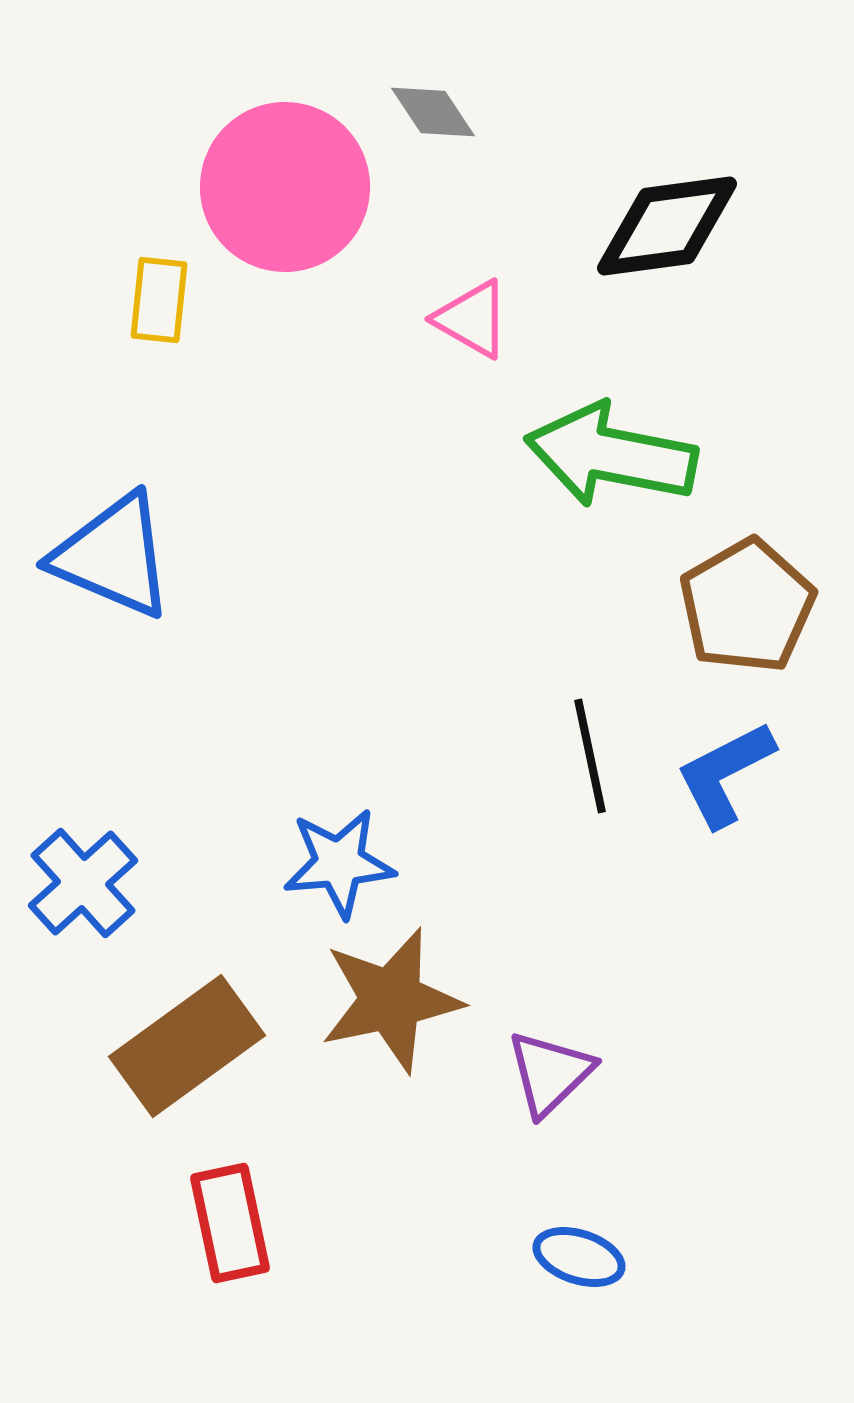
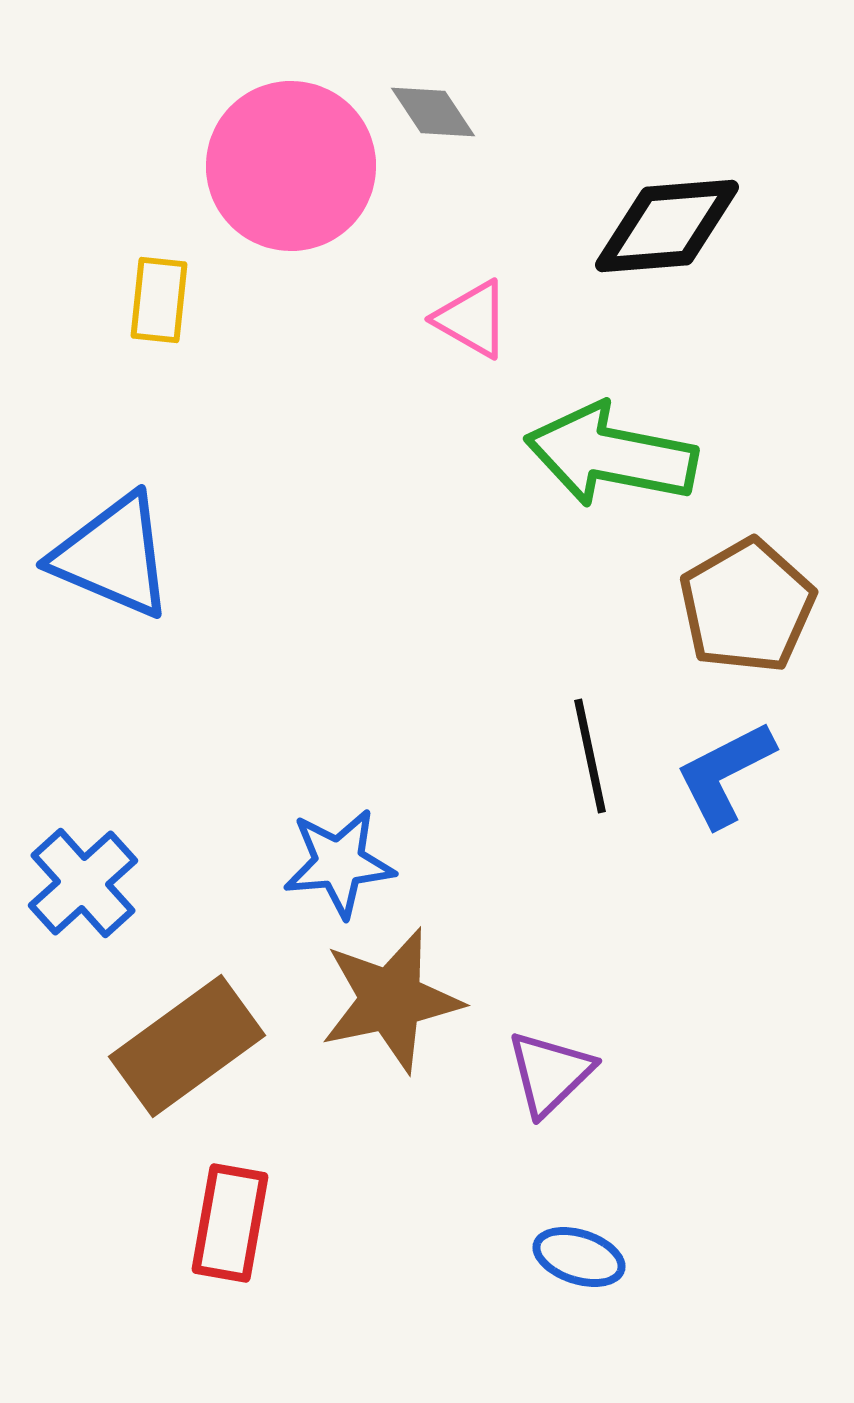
pink circle: moved 6 px right, 21 px up
black diamond: rotated 3 degrees clockwise
red rectangle: rotated 22 degrees clockwise
